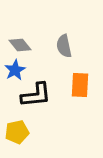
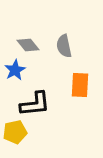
gray diamond: moved 8 px right
black L-shape: moved 1 px left, 9 px down
yellow pentagon: moved 2 px left
